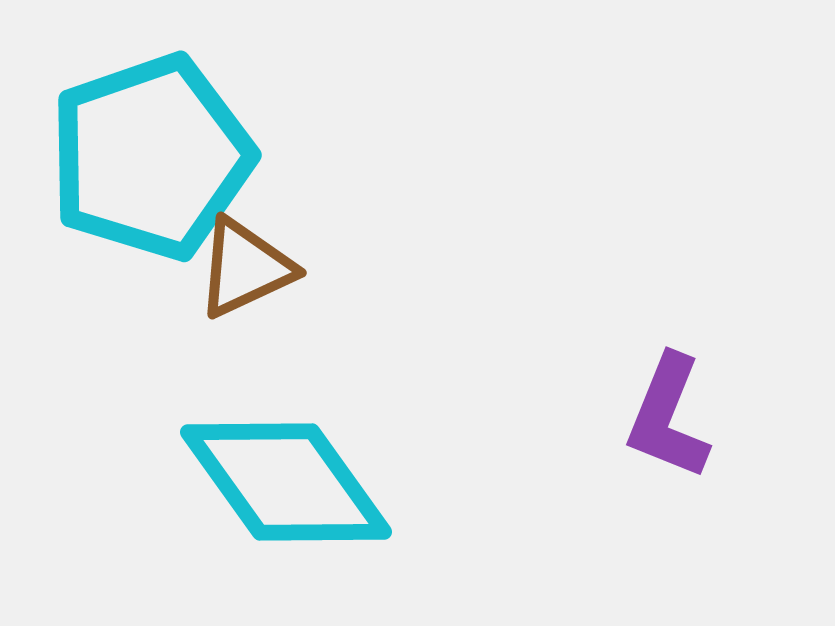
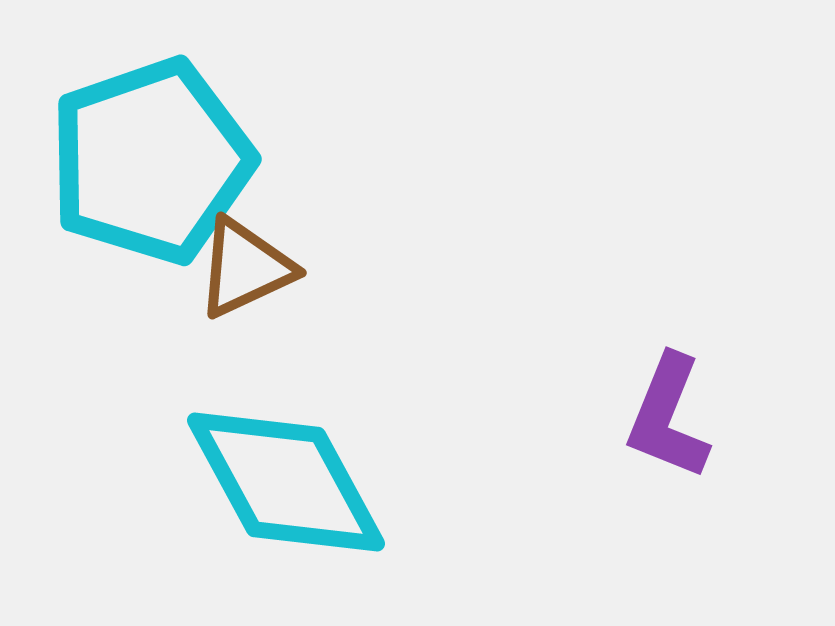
cyan pentagon: moved 4 px down
cyan diamond: rotated 7 degrees clockwise
